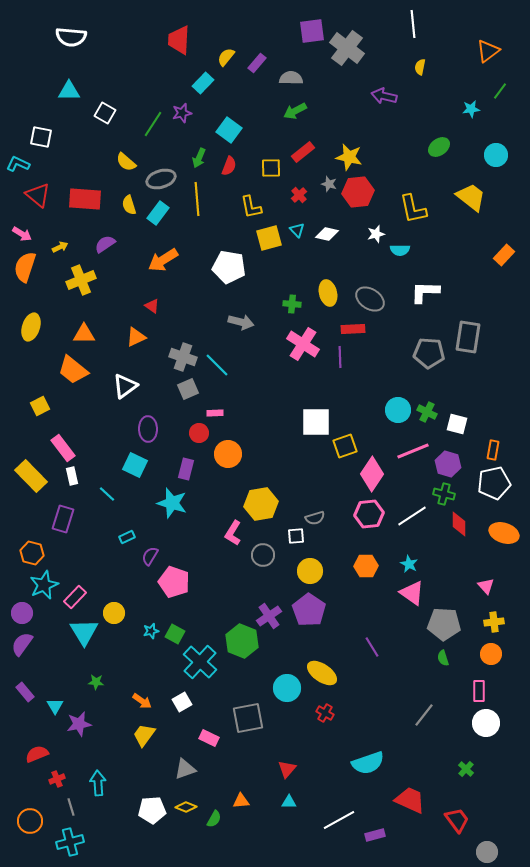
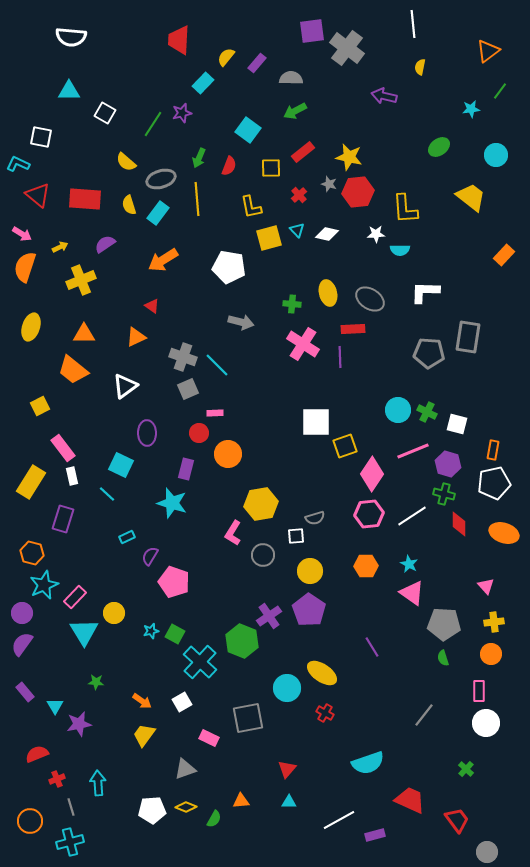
cyan square at (229, 130): moved 19 px right
yellow L-shape at (413, 209): moved 8 px left; rotated 8 degrees clockwise
white star at (376, 234): rotated 12 degrees clockwise
purple ellipse at (148, 429): moved 1 px left, 4 px down
cyan square at (135, 465): moved 14 px left
yellow rectangle at (31, 476): moved 6 px down; rotated 76 degrees clockwise
